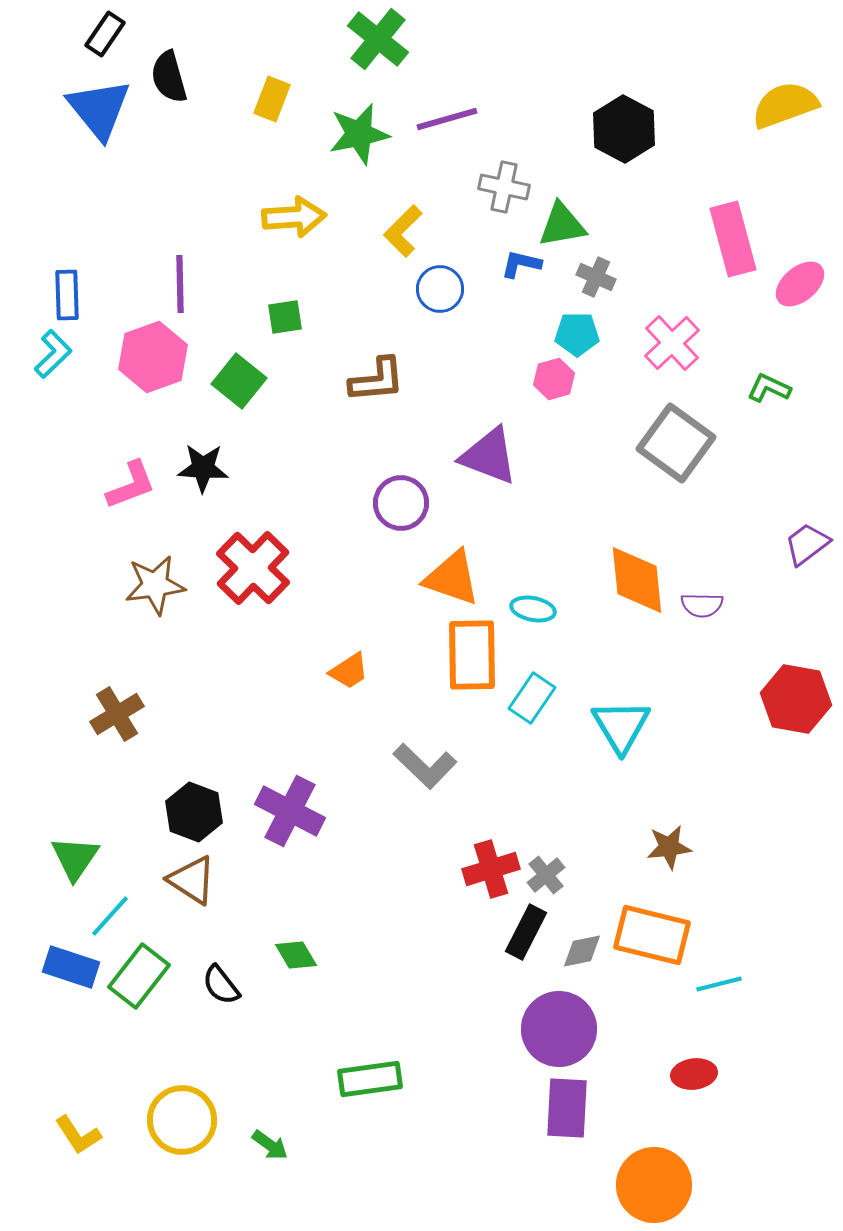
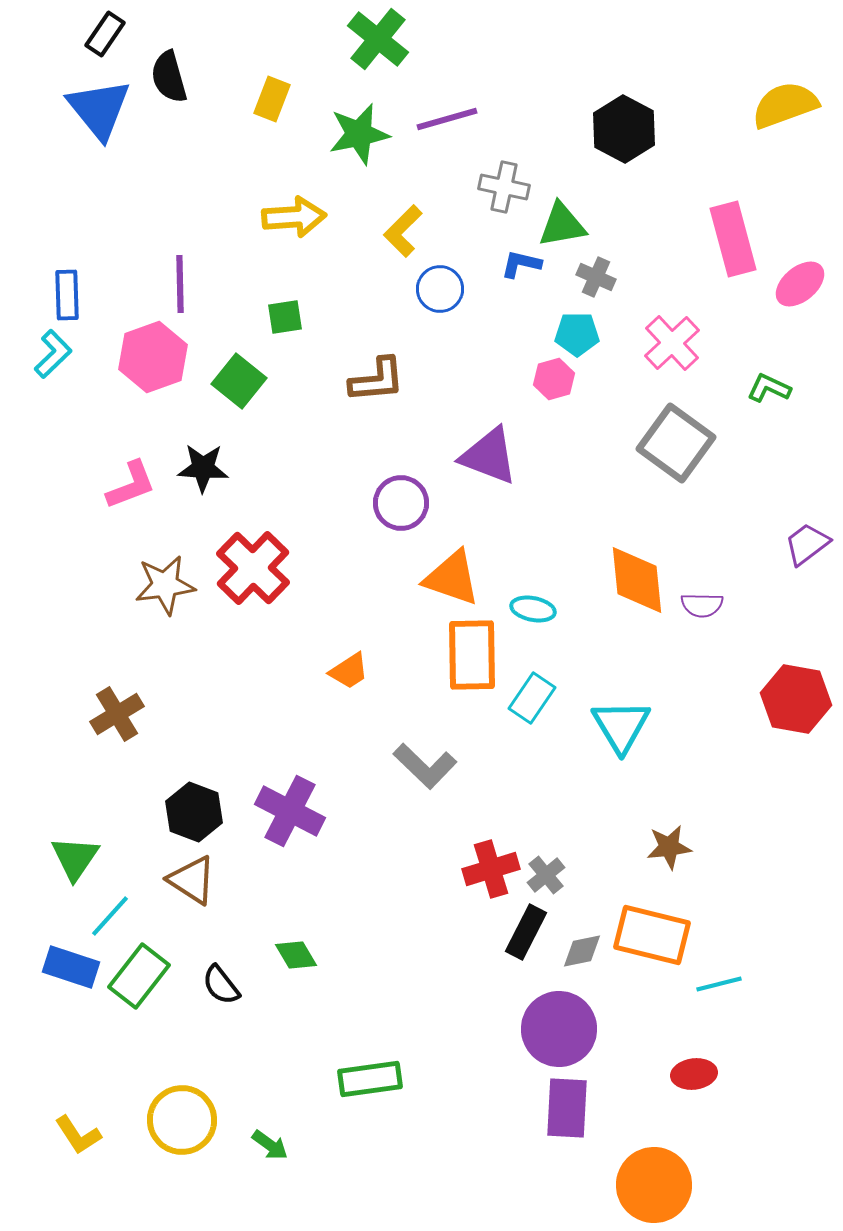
brown star at (155, 585): moved 10 px right
